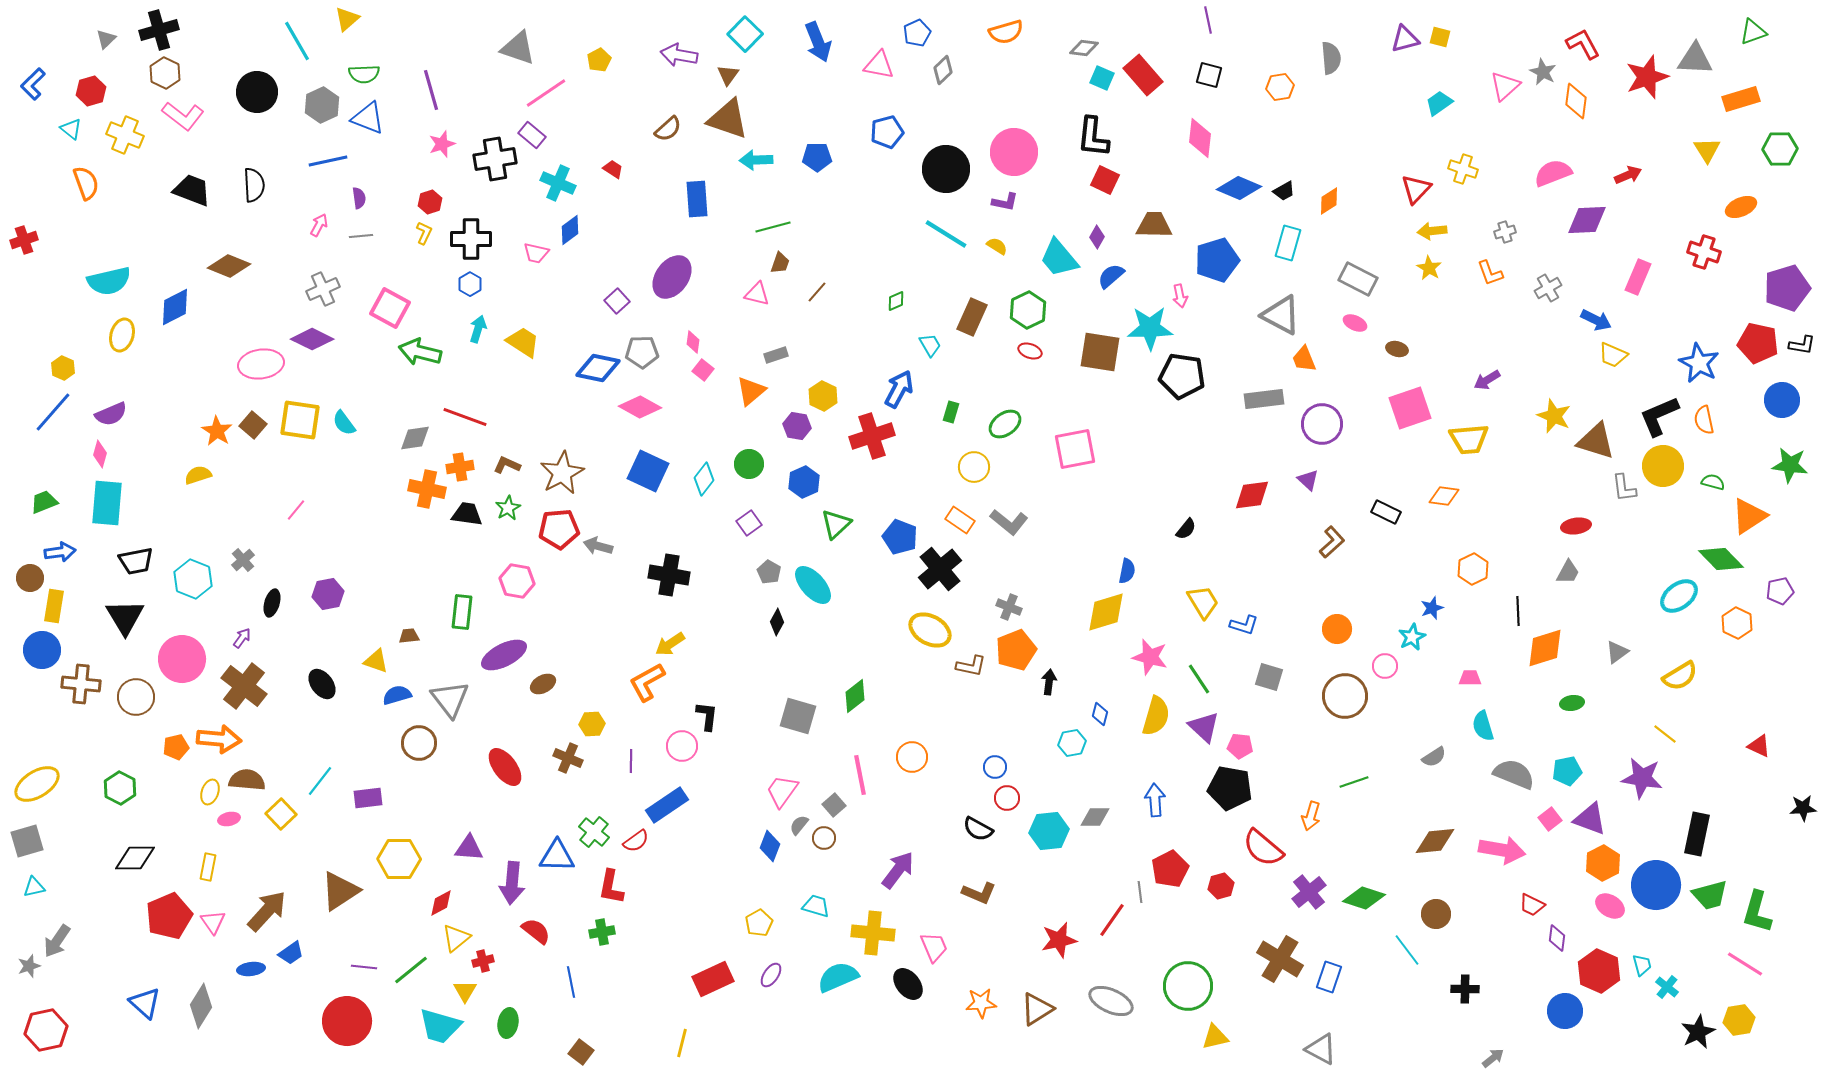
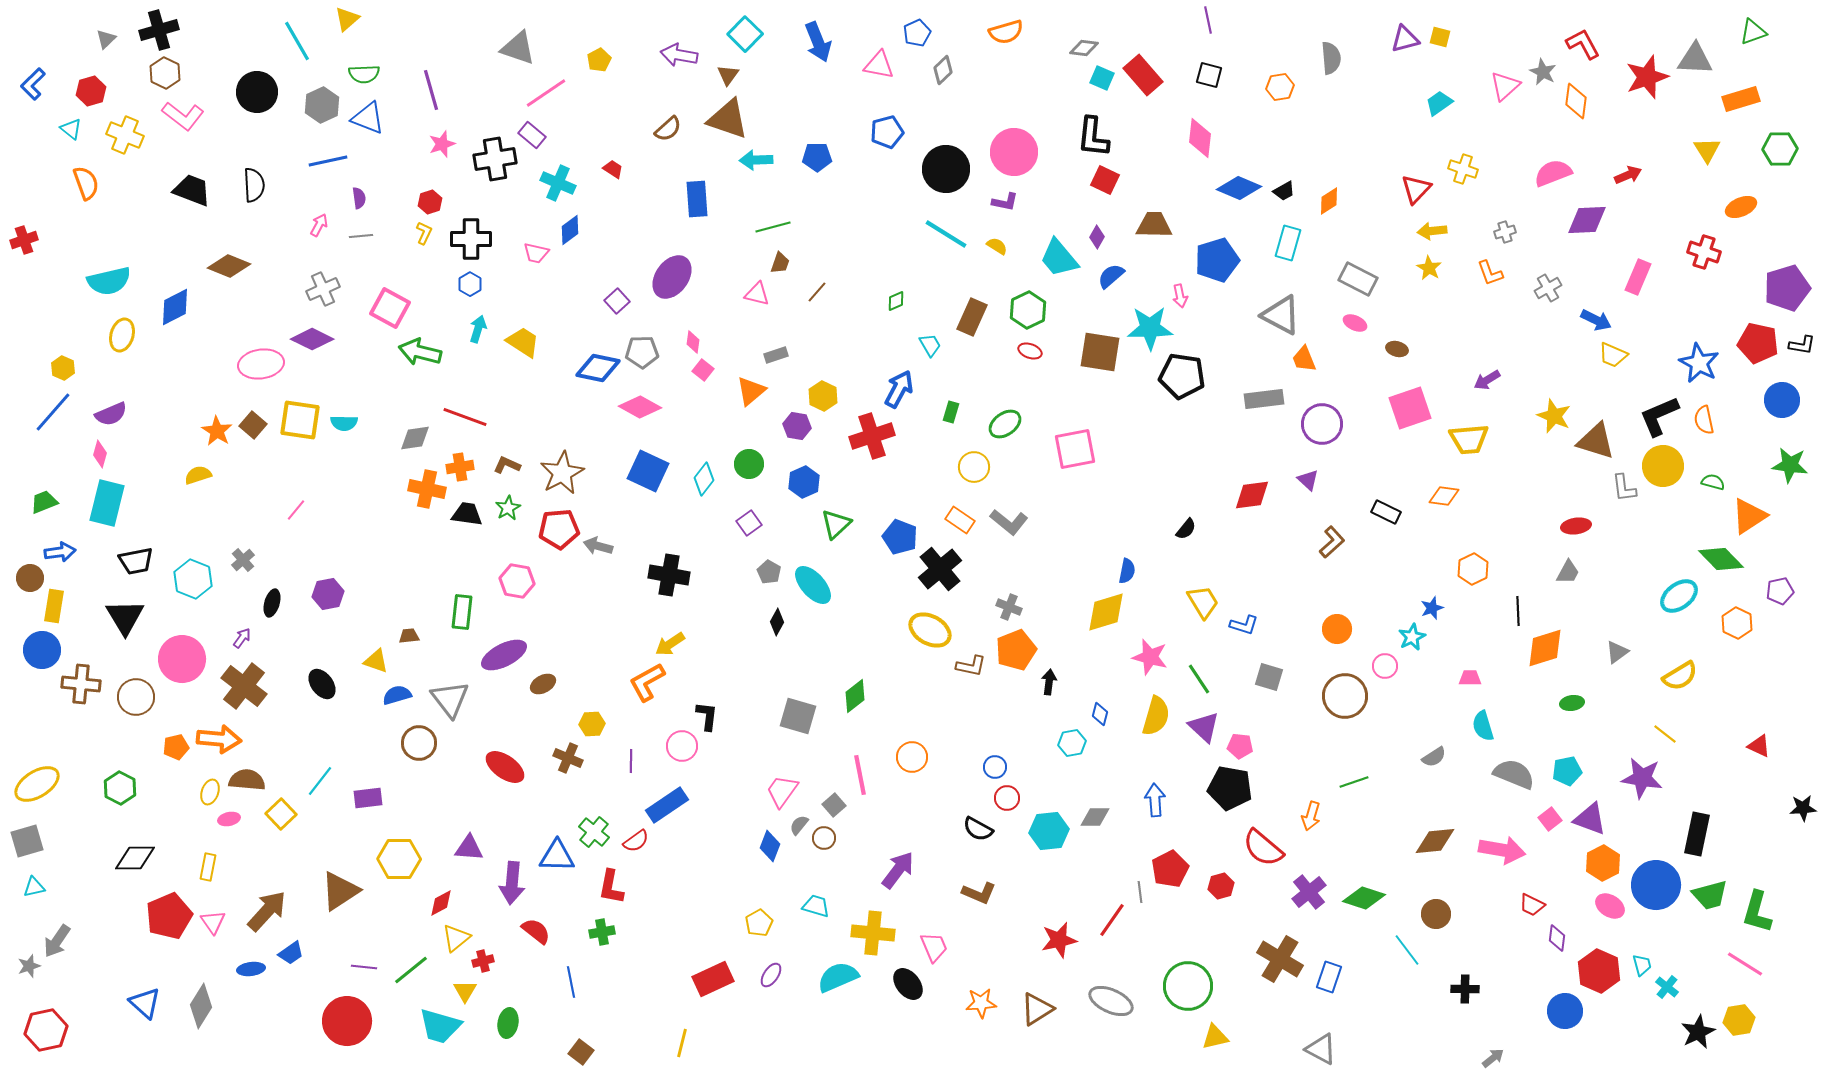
cyan semicircle at (344, 423): rotated 52 degrees counterclockwise
cyan rectangle at (107, 503): rotated 9 degrees clockwise
red ellipse at (505, 767): rotated 18 degrees counterclockwise
